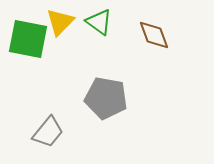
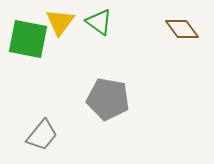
yellow triangle: rotated 8 degrees counterclockwise
brown diamond: moved 28 px right, 6 px up; rotated 16 degrees counterclockwise
gray pentagon: moved 2 px right, 1 px down
gray trapezoid: moved 6 px left, 3 px down
